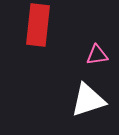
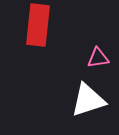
pink triangle: moved 1 px right, 3 px down
